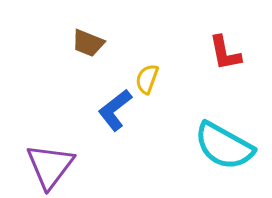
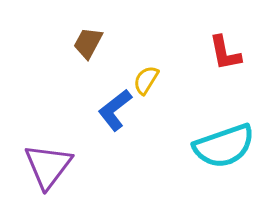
brown trapezoid: rotated 96 degrees clockwise
yellow semicircle: moved 1 px left, 1 px down; rotated 12 degrees clockwise
cyan semicircle: rotated 48 degrees counterclockwise
purple triangle: moved 2 px left
